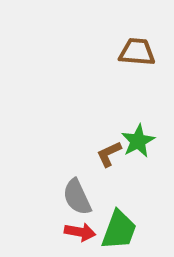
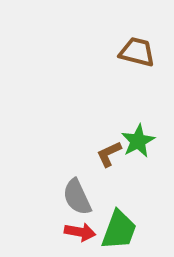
brown trapezoid: rotated 9 degrees clockwise
